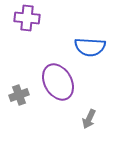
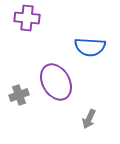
purple ellipse: moved 2 px left
